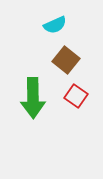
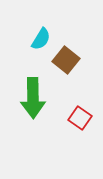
cyan semicircle: moved 14 px left, 14 px down; rotated 35 degrees counterclockwise
red square: moved 4 px right, 22 px down
